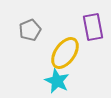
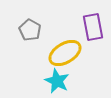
gray pentagon: rotated 20 degrees counterclockwise
yellow ellipse: rotated 24 degrees clockwise
